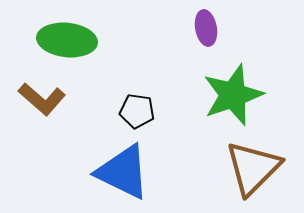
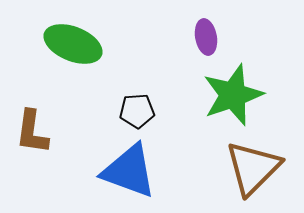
purple ellipse: moved 9 px down
green ellipse: moved 6 px right, 4 px down; rotated 16 degrees clockwise
brown L-shape: moved 10 px left, 33 px down; rotated 57 degrees clockwise
black pentagon: rotated 12 degrees counterclockwise
blue triangle: moved 6 px right, 1 px up; rotated 6 degrees counterclockwise
